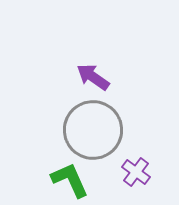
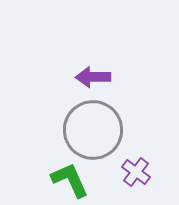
purple arrow: rotated 36 degrees counterclockwise
